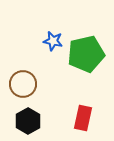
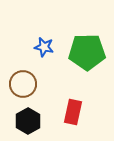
blue star: moved 9 px left, 6 px down
green pentagon: moved 1 px right, 2 px up; rotated 12 degrees clockwise
red rectangle: moved 10 px left, 6 px up
